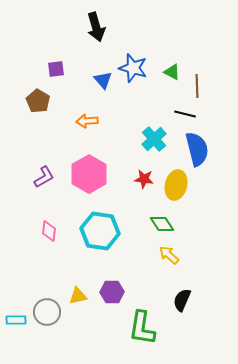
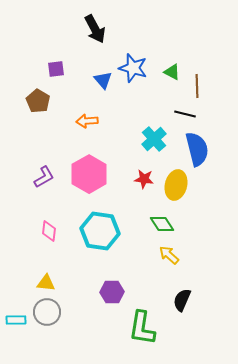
black arrow: moved 1 px left, 2 px down; rotated 12 degrees counterclockwise
yellow triangle: moved 32 px left, 13 px up; rotated 18 degrees clockwise
